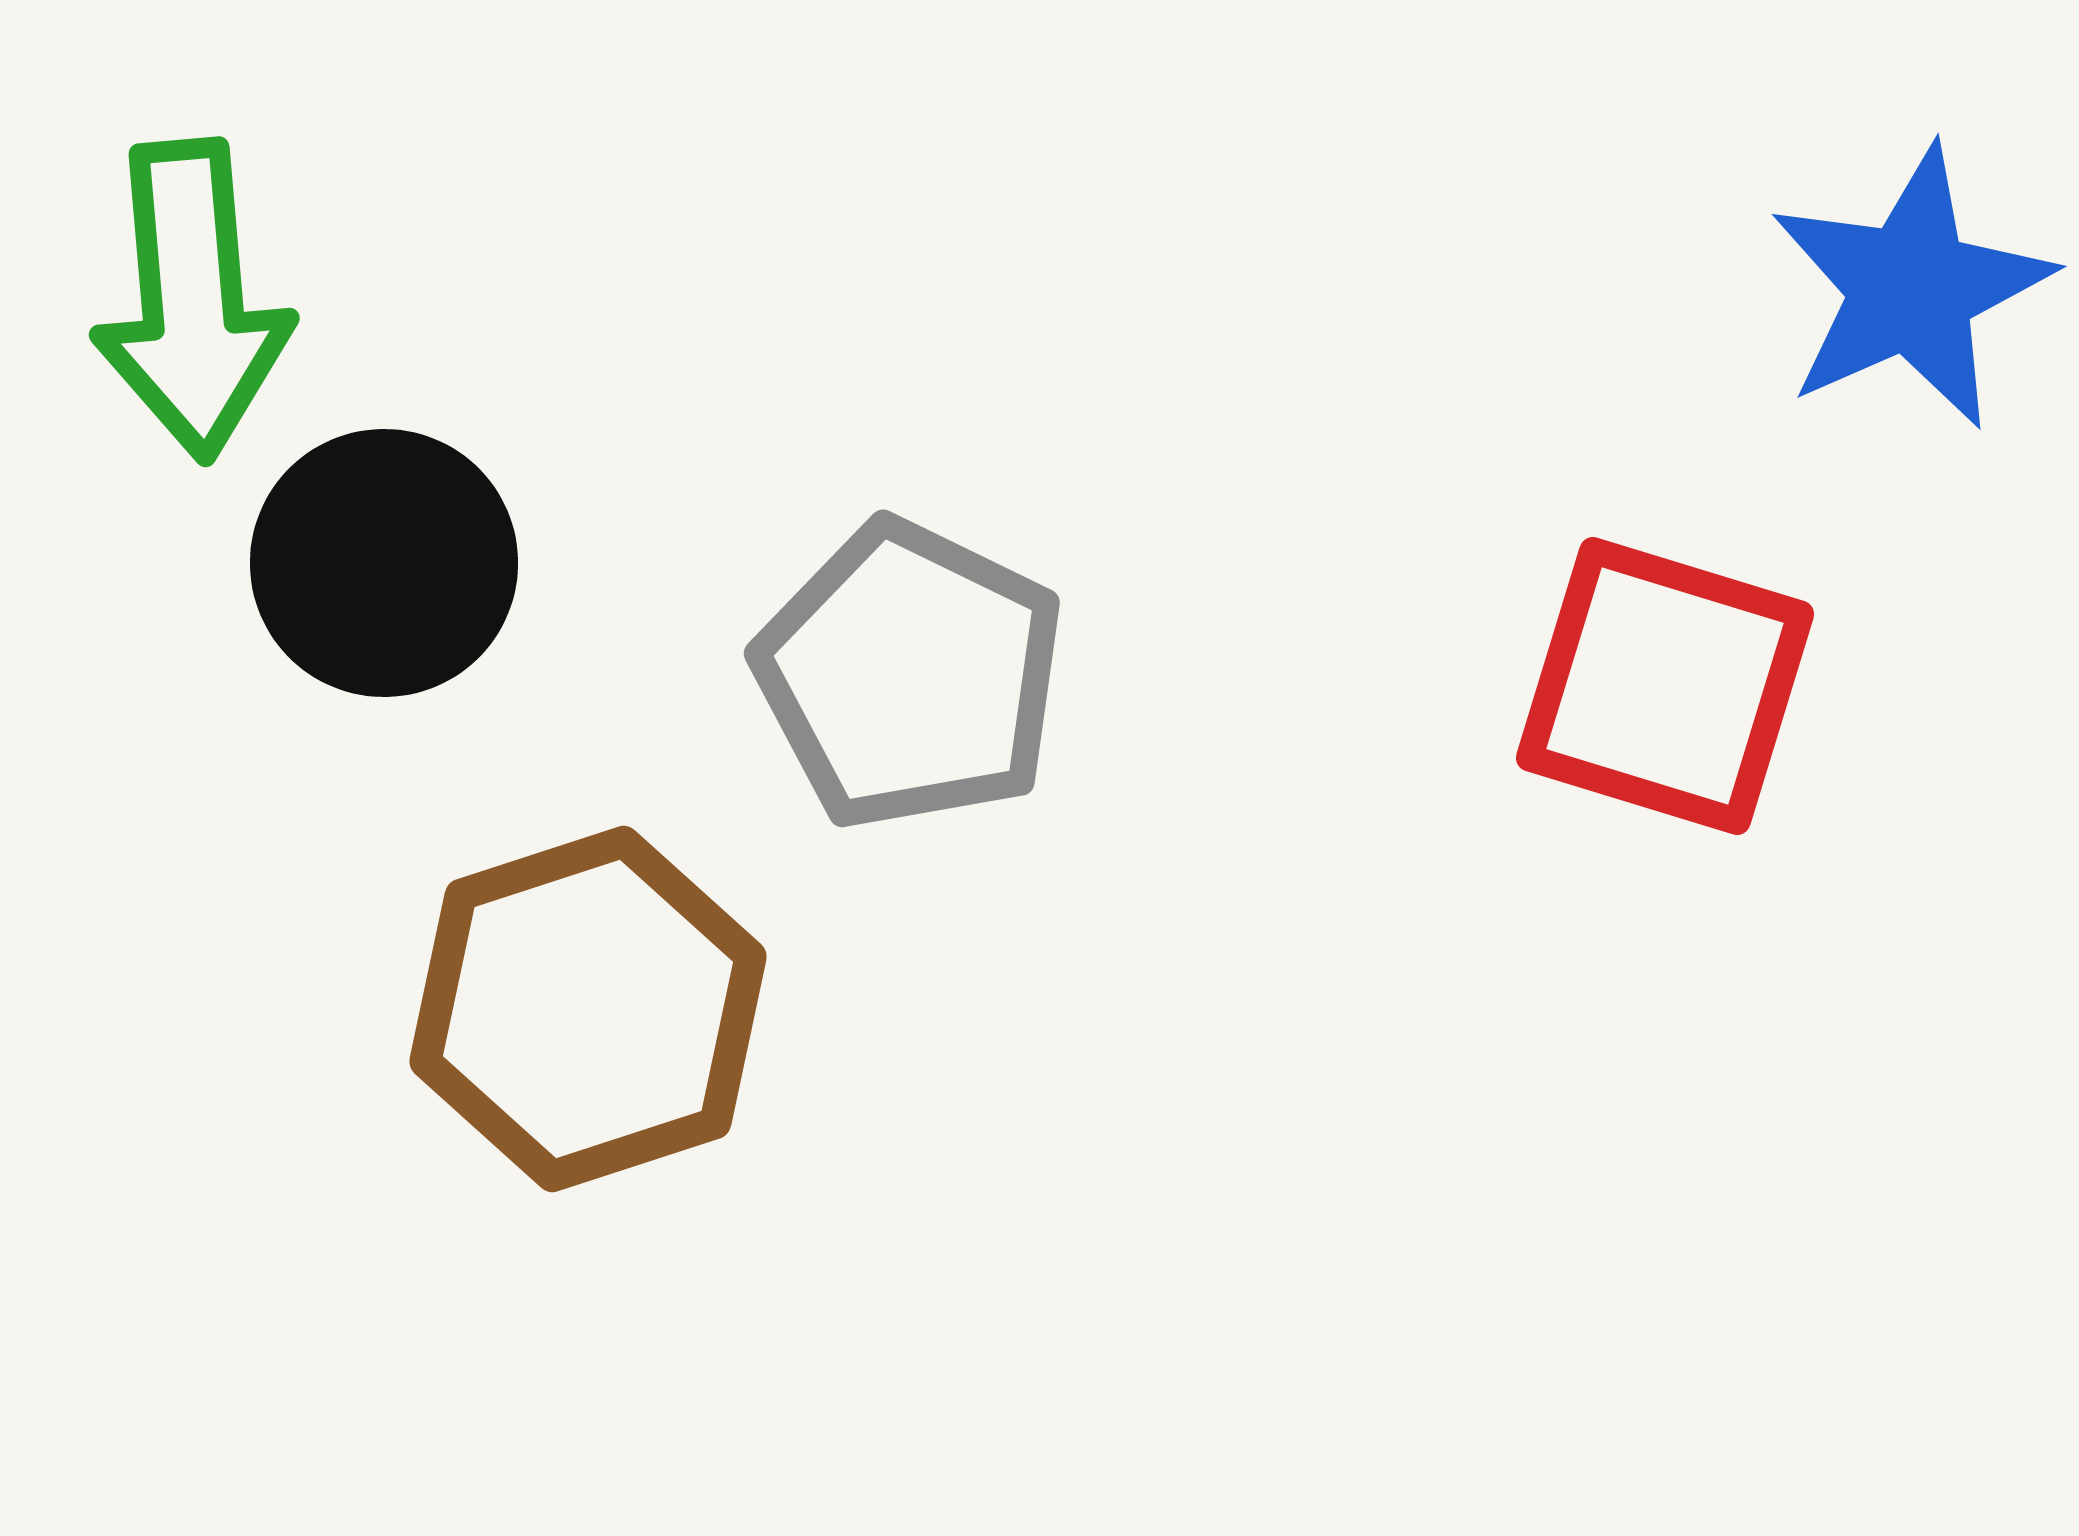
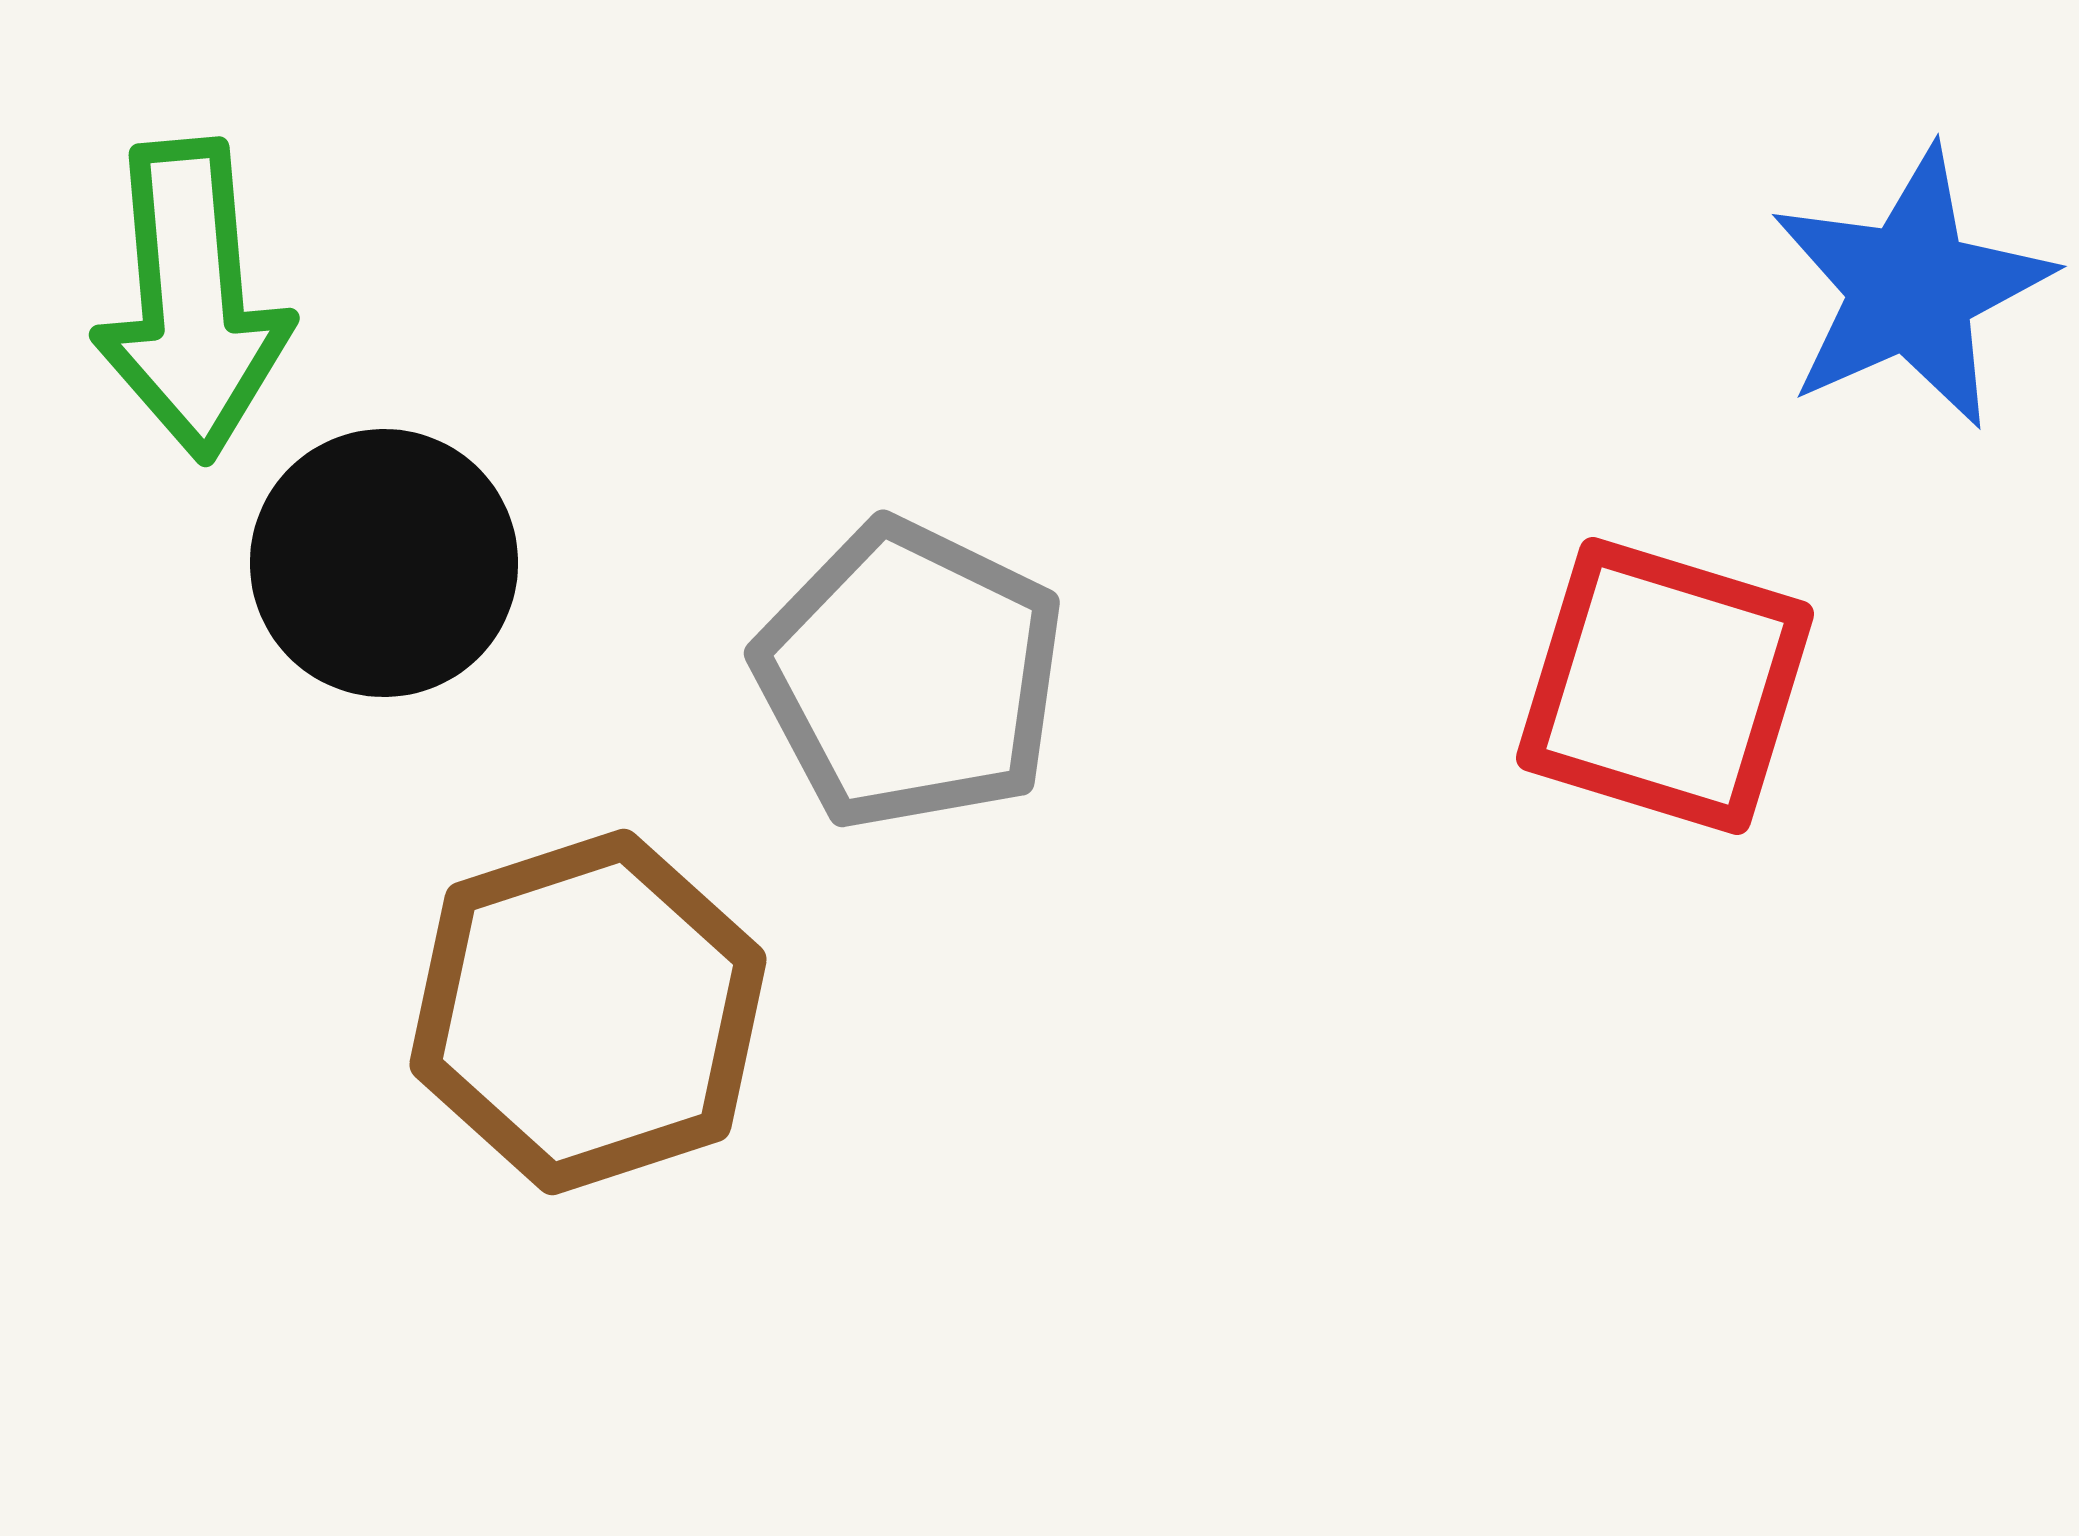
brown hexagon: moved 3 px down
